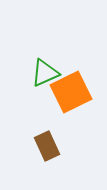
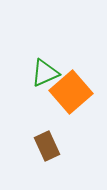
orange square: rotated 15 degrees counterclockwise
